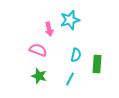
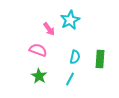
cyan star: rotated 12 degrees counterclockwise
pink arrow: rotated 24 degrees counterclockwise
cyan semicircle: moved 1 px left, 2 px down
green rectangle: moved 3 px right, 5 px up
green star: rotated 14 degrees clockwise
